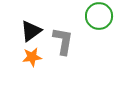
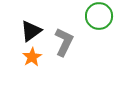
gray L-shape: moved 1 px right, 1 px down; rotated 16 degrees clockwise
orange star: rotated 24 degrees counterclockwise
